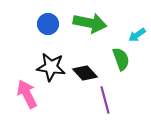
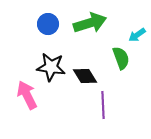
green arrow: rotated 28 degrees counterclockwise
green semicircle: moved 1 px up
black diamond: moved 3 px down; rotated 10 degrees clockwise
pink arrow: moved 1 px down
purple line: moved 2 px left, 5 px down; rotated 12 degrees clockwise
